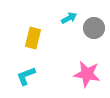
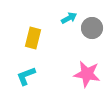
gray circle: moved 2 px left
